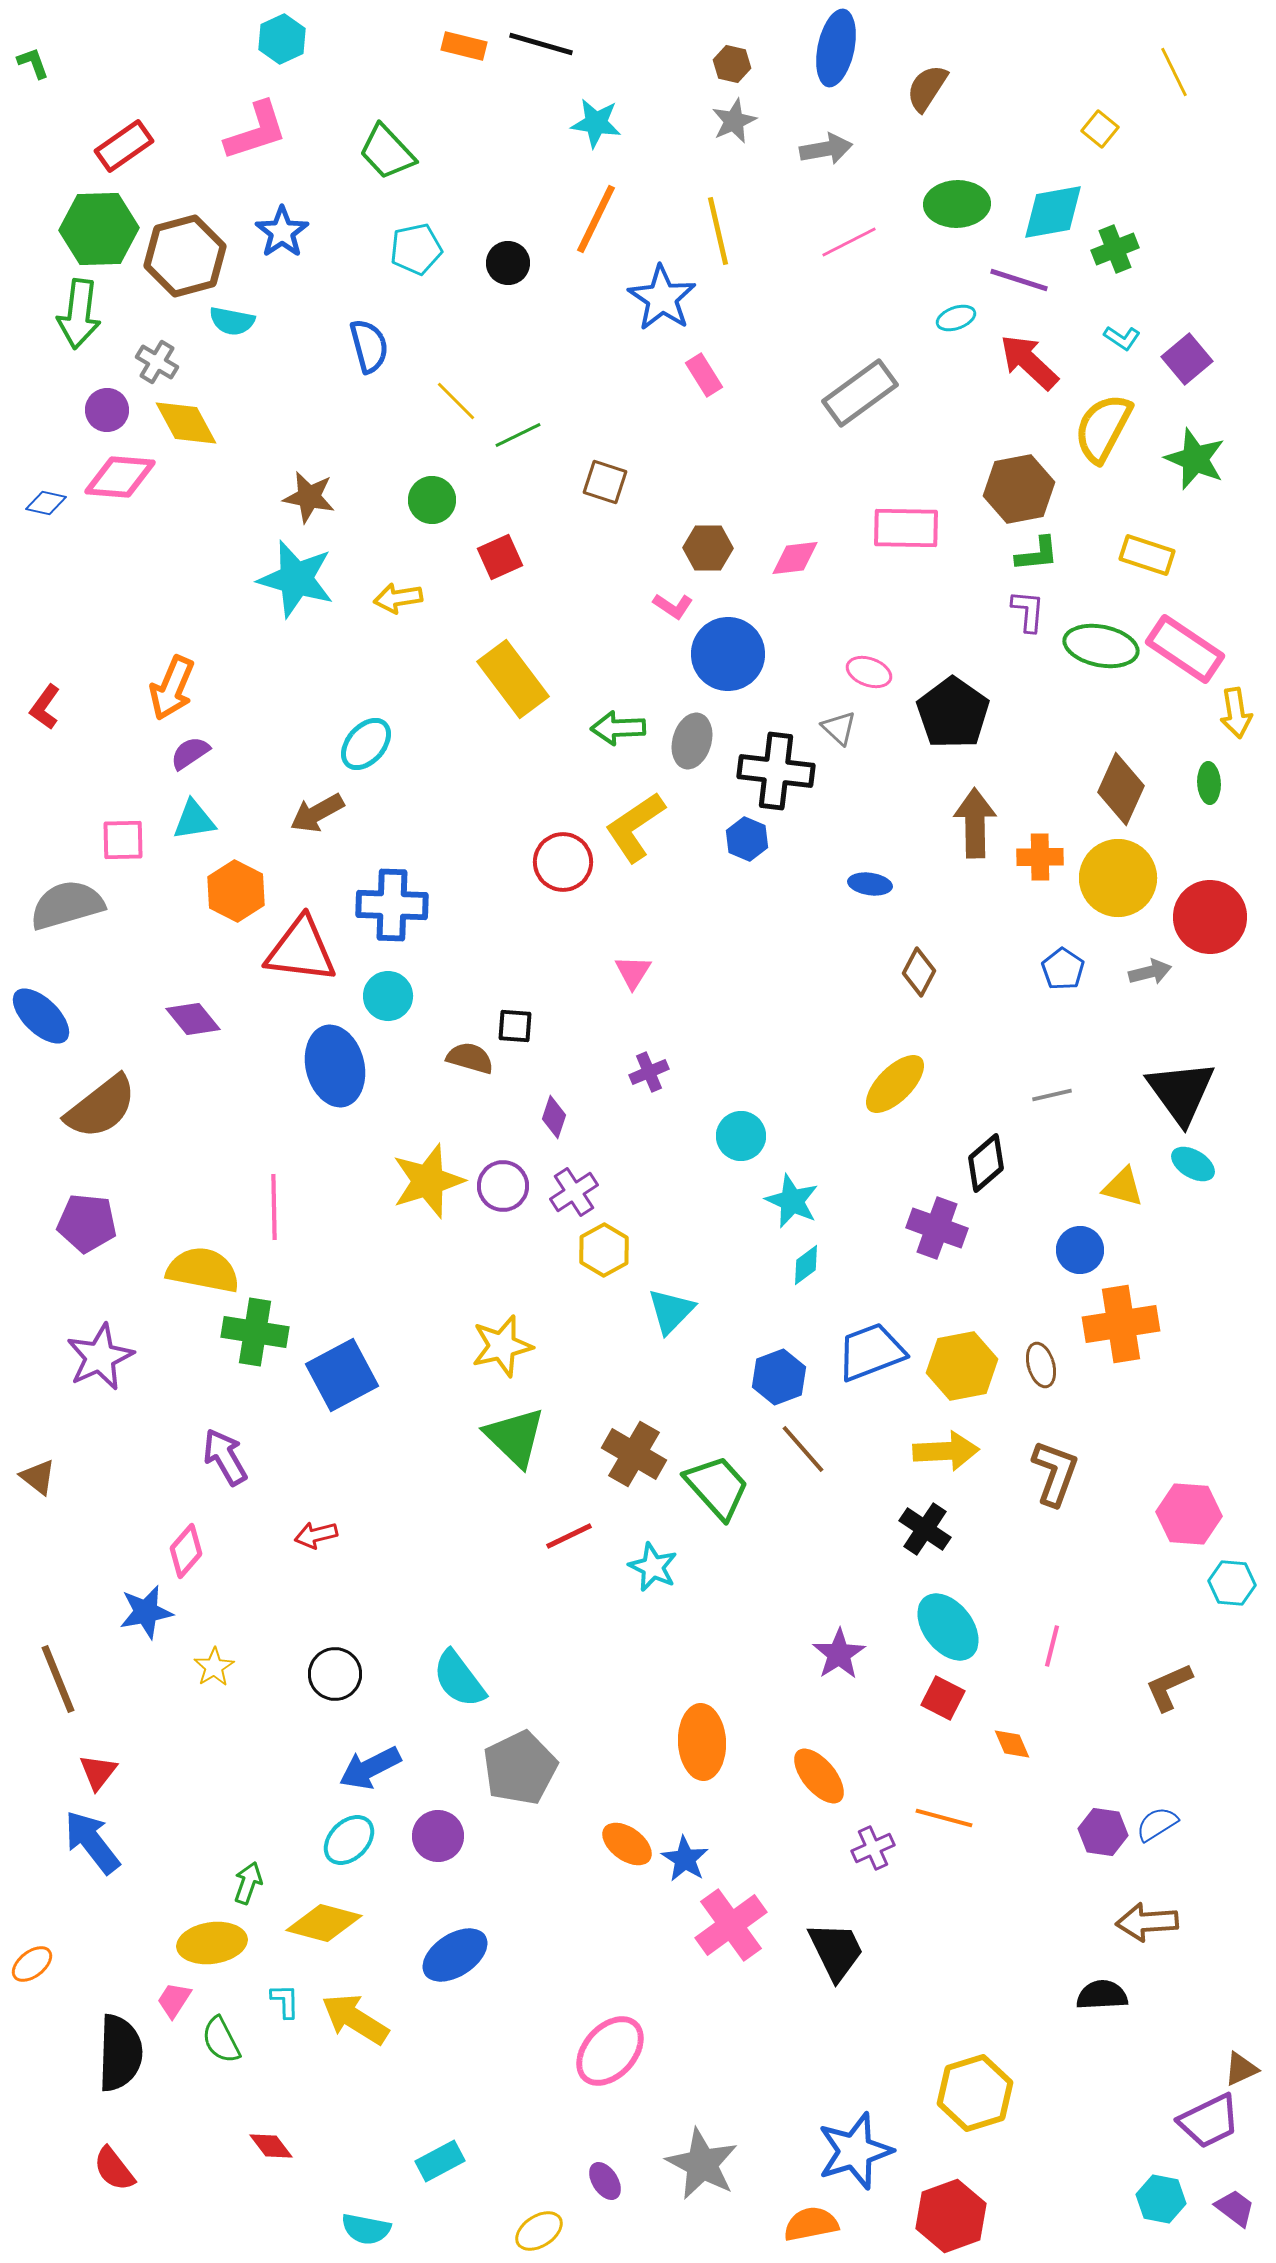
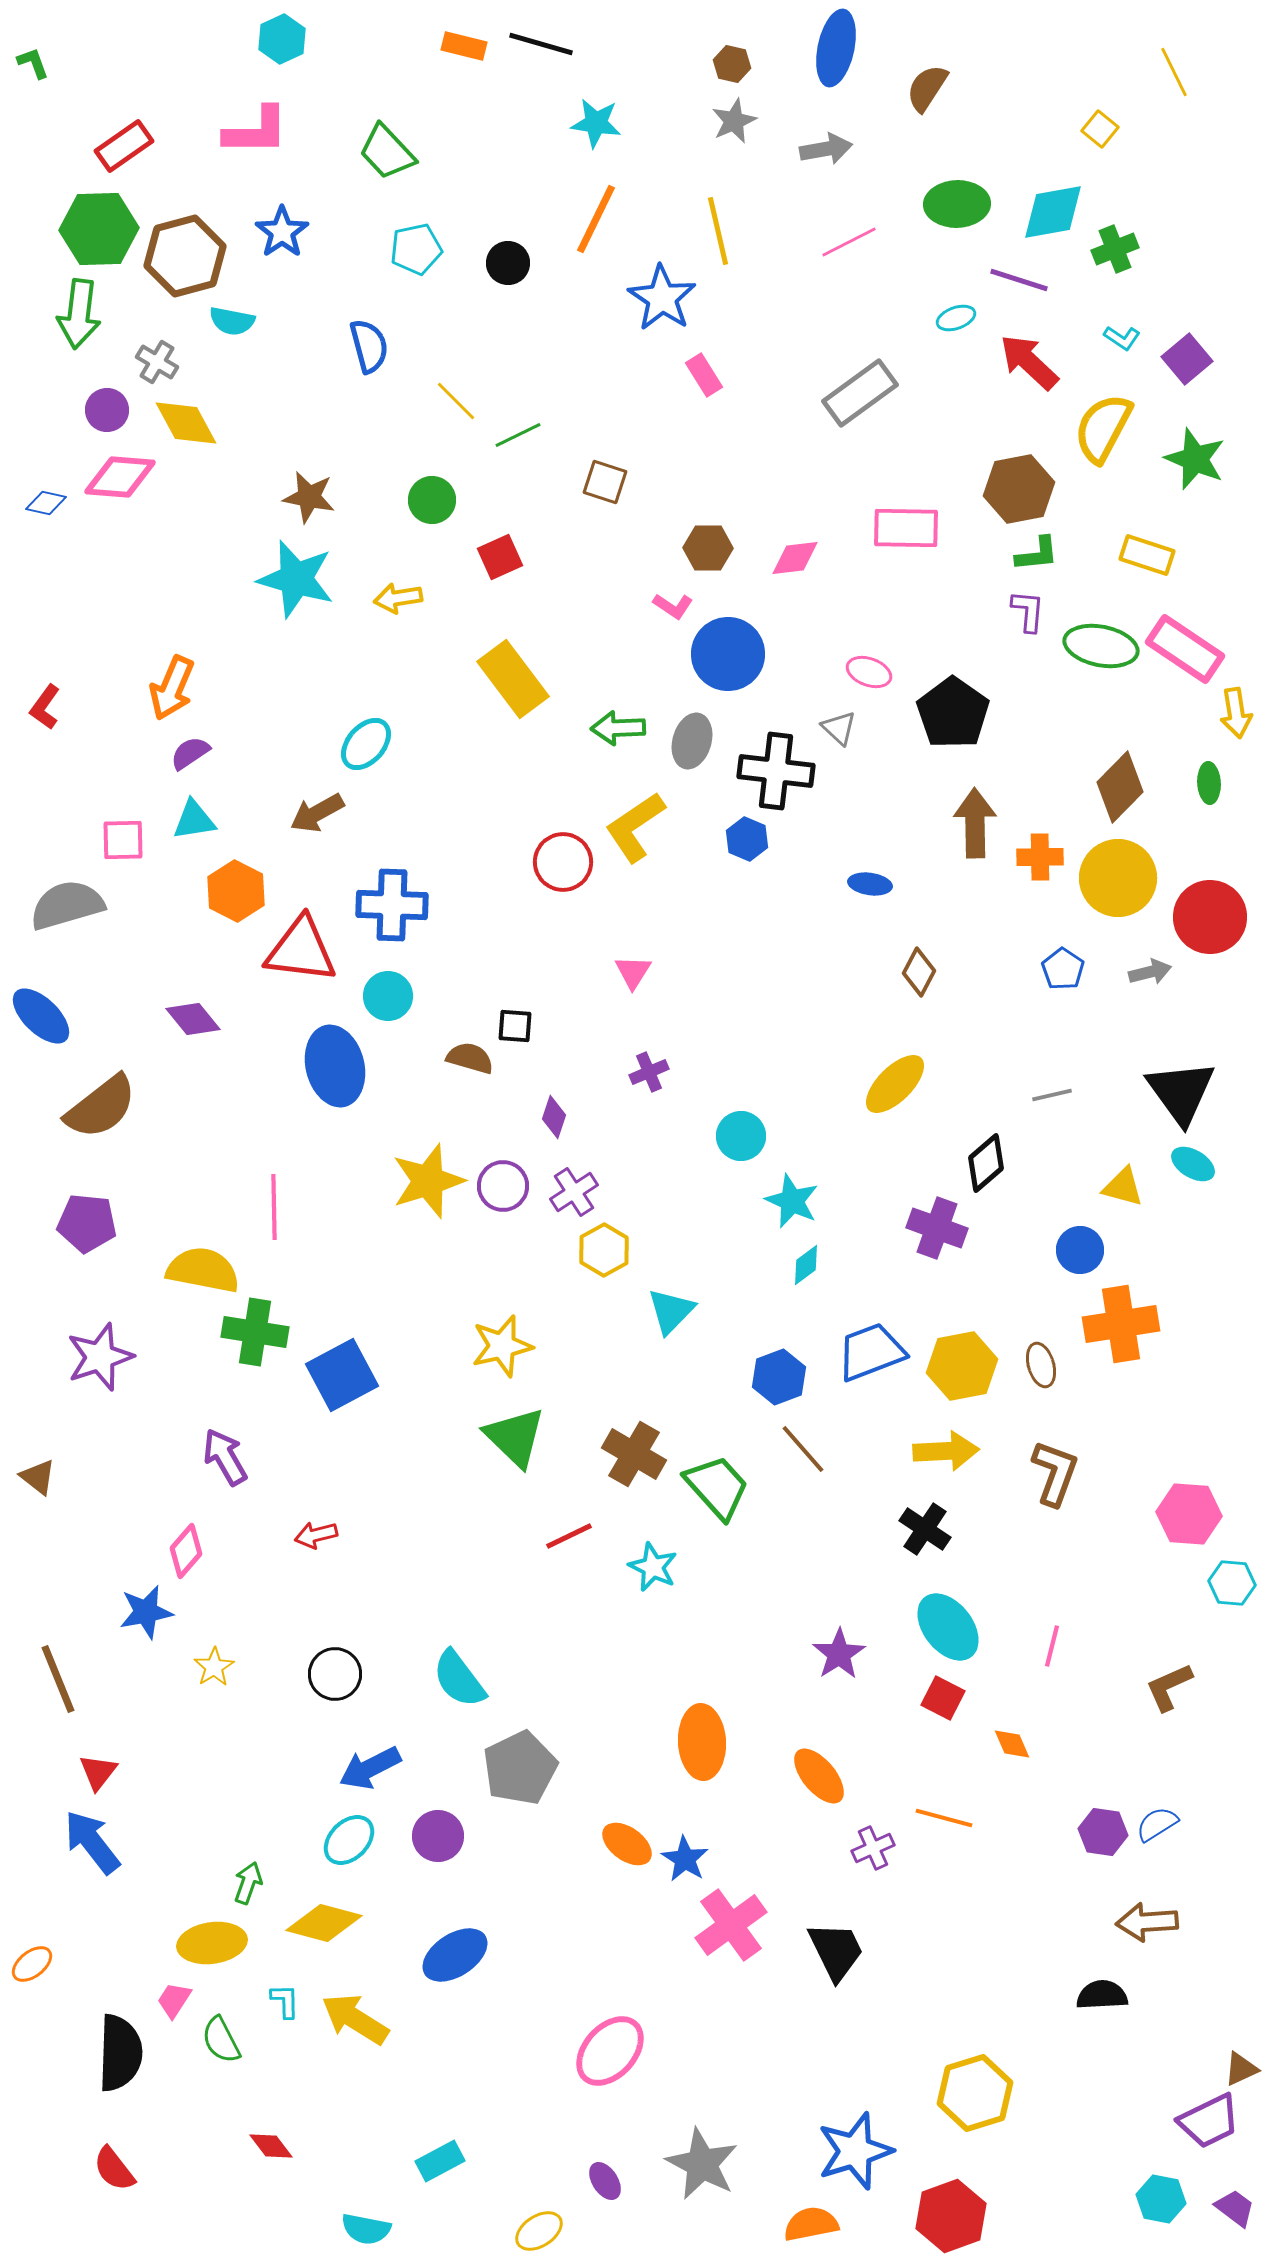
pink L-shape at (256, 131): rotated 18 degrees clockwise
brown diamond at (1121, 789): moved 1 px left, 2 px up; rotated 20 degrees clockwise
purple star at (100, 1357): rotated 6 degrees clockwise
